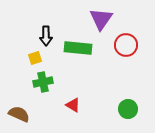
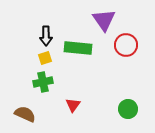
purple triangle: moved 3 px right, 1 px down; rotated 10 degrees counterclockwise
yellow square: moved 10 px right
red triangle: rotated 35 degrees clockwise
brown semicircle: moved 6 px right
